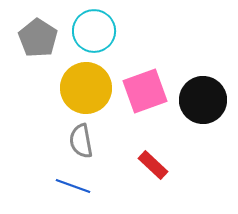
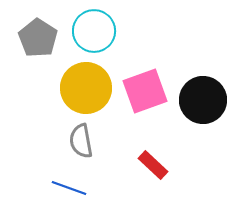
blue line: moved 4 px left, 2 px down
